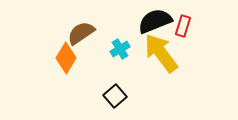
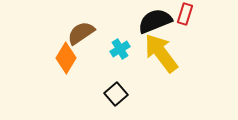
red rectangle: moved 2 px right, 12 px up
black square: moved 1 px right, 2 px up
